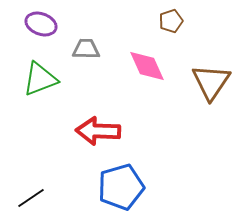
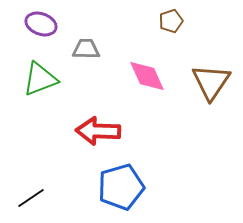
pink diamond: moved 10 px down
